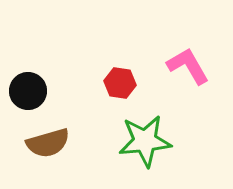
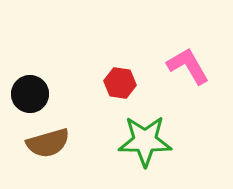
black circle: moved 2 px right, 3 px down
green star: rotated 6 degrees clockwise
